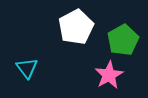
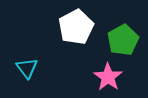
pink star: moved 1 px left, 2 px down; rotated 8 degrees counterclockwise
